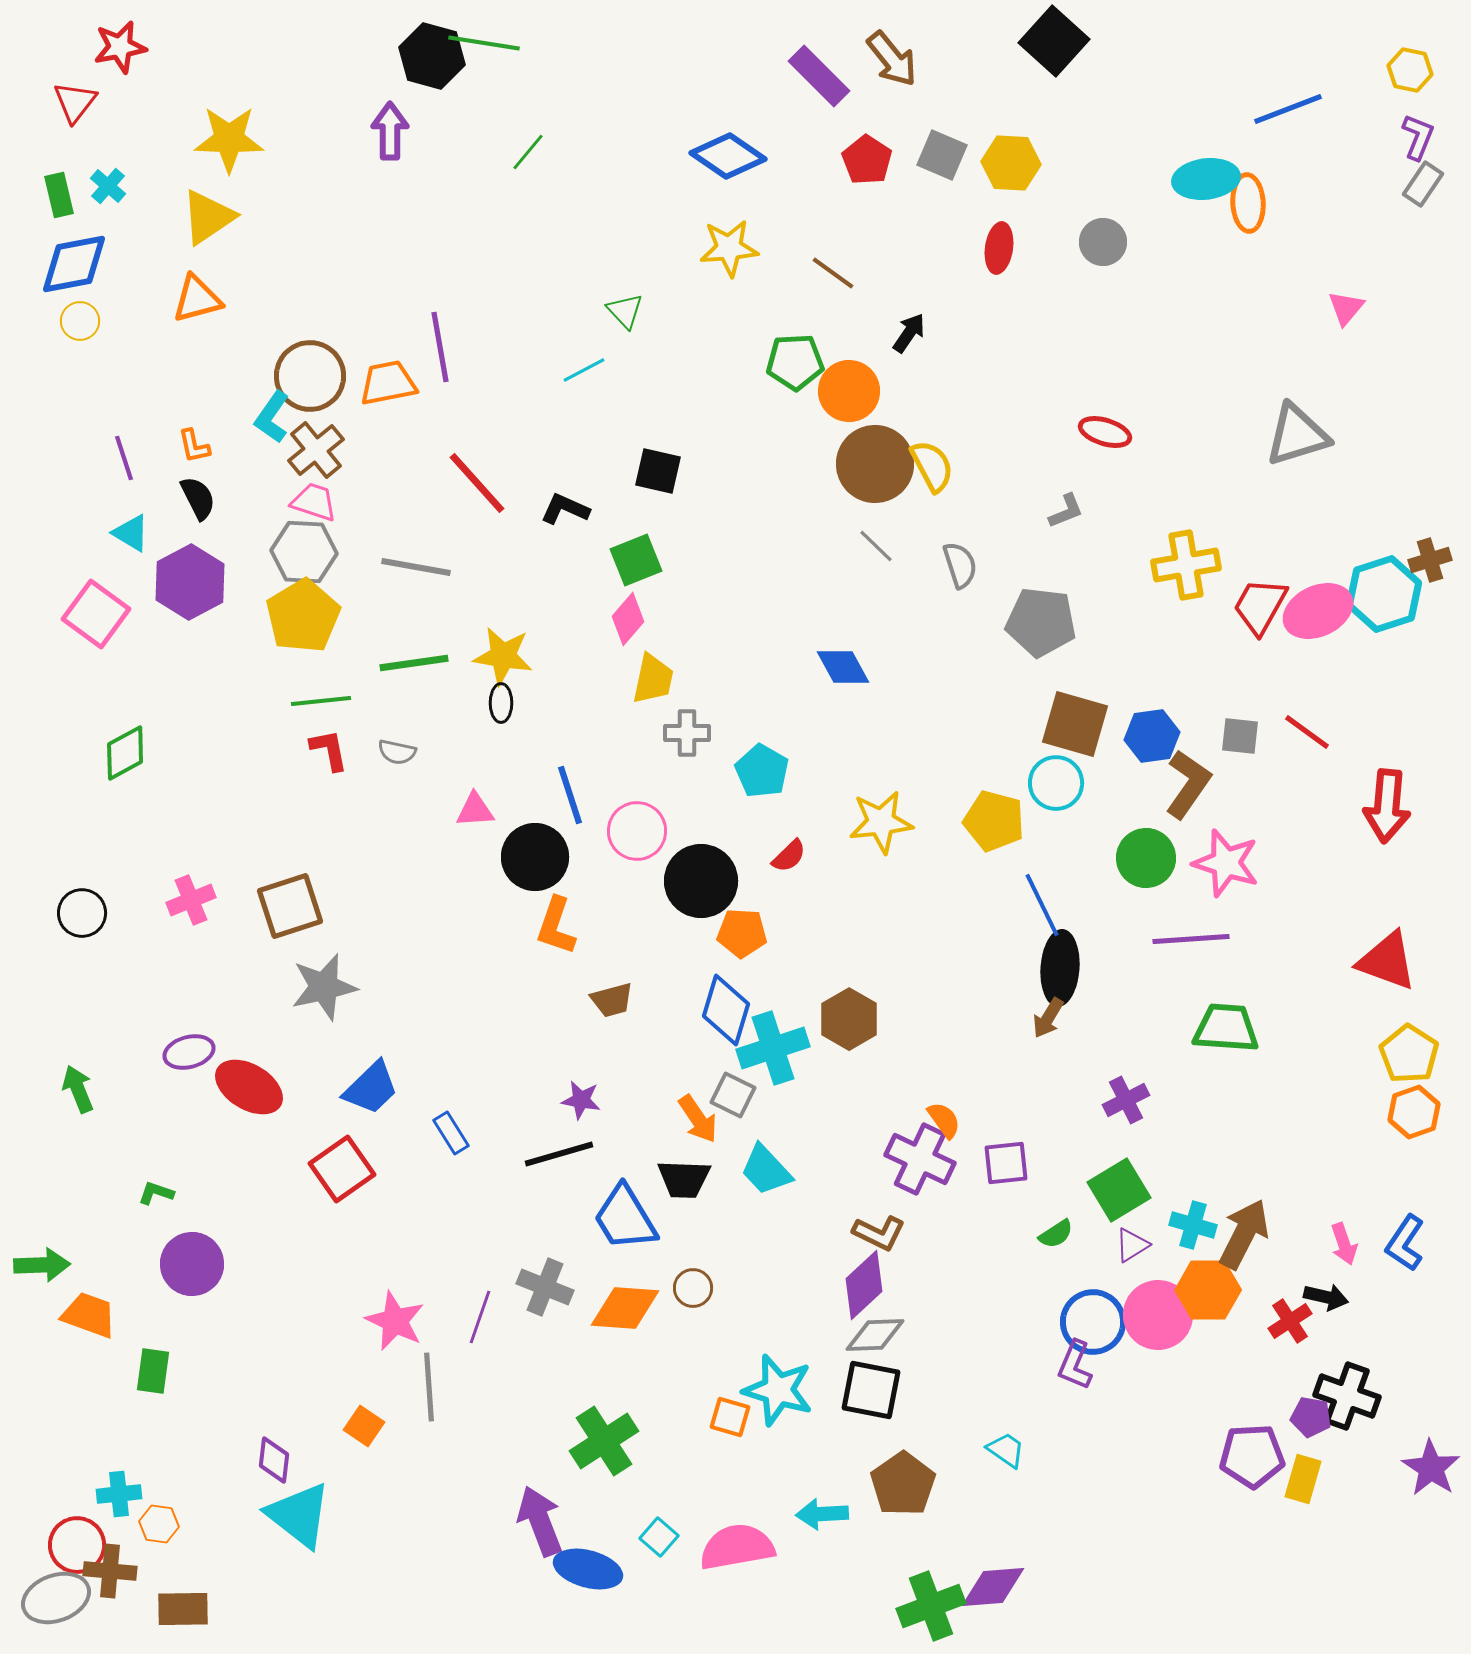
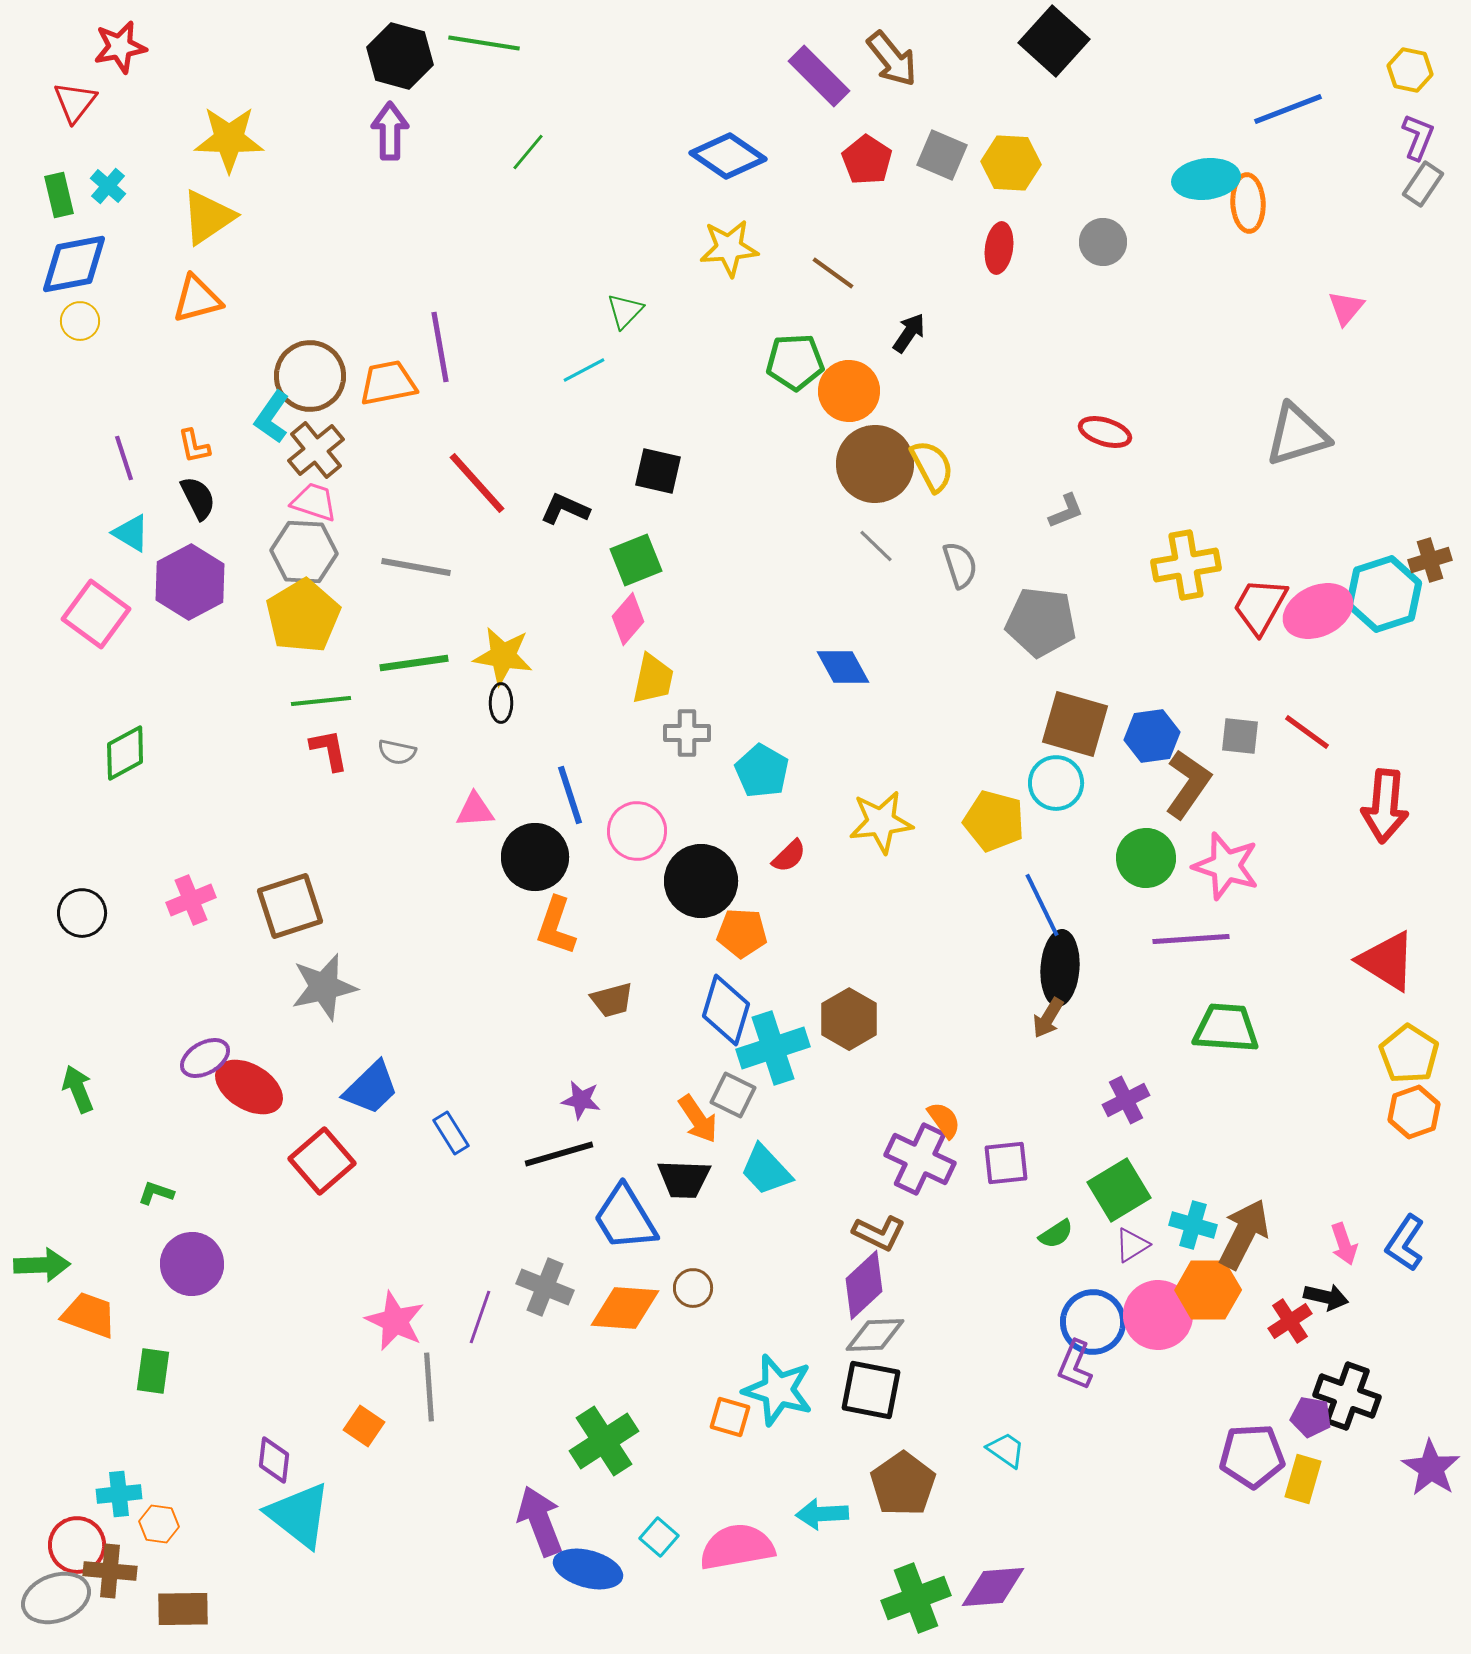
black hexagon at (432, 56): moved 32 px left
green triangle at (625, 311): rotated 27 degrees clockwise
red arrow at (1387, 806): moved 2 px left
pink star at (1226, 863): moved 3 px down
red triangle at (1387, 961): rotated 12 degrees clockwise
purple ellipse at (189, 1052): moved 16 px right, 6 px down; rotated 15 degrees counterclockwise
red square at (342, 1169): moved 20 px left, 8 px up; rotated 6 degrees counterclockwise
green cross at (931, 1606): moved 15 px left, 8 px up
